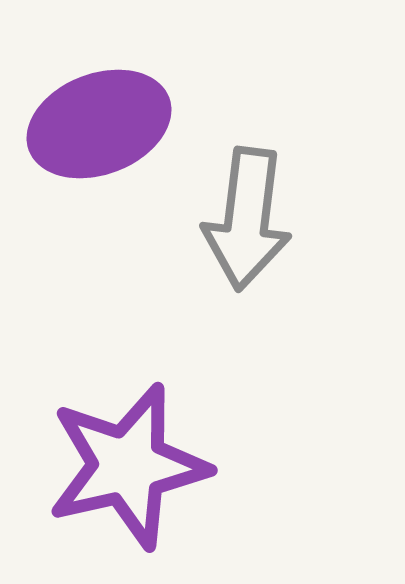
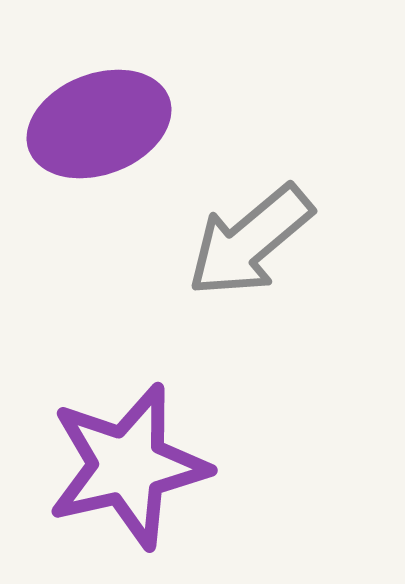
gray arrow: moved 3 px right, 22 px down; rotated 43 degrees clockwise
